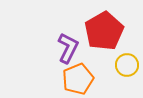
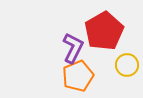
purple L-shape: moved 5 px right
orange pentagon: moved 3 px up
